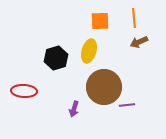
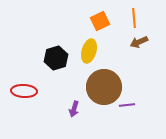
orange square: rotated 24 degrees counterclockwise
